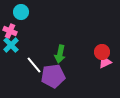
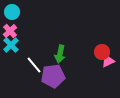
cyan circle: moved 9 px left
pink cross: rotated 24 degrees clockwise
pink triangle: moved 3 px right, 1 px up
